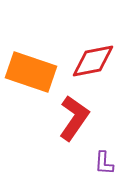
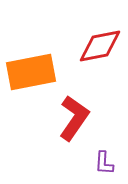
red diamond: moved 7 px right, 15 px up
orange rectangle: rotated 30 degrees counterclockwise
